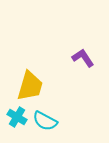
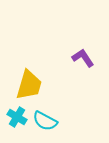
yellow trapezoid: moved 1 px left, 1 px up
